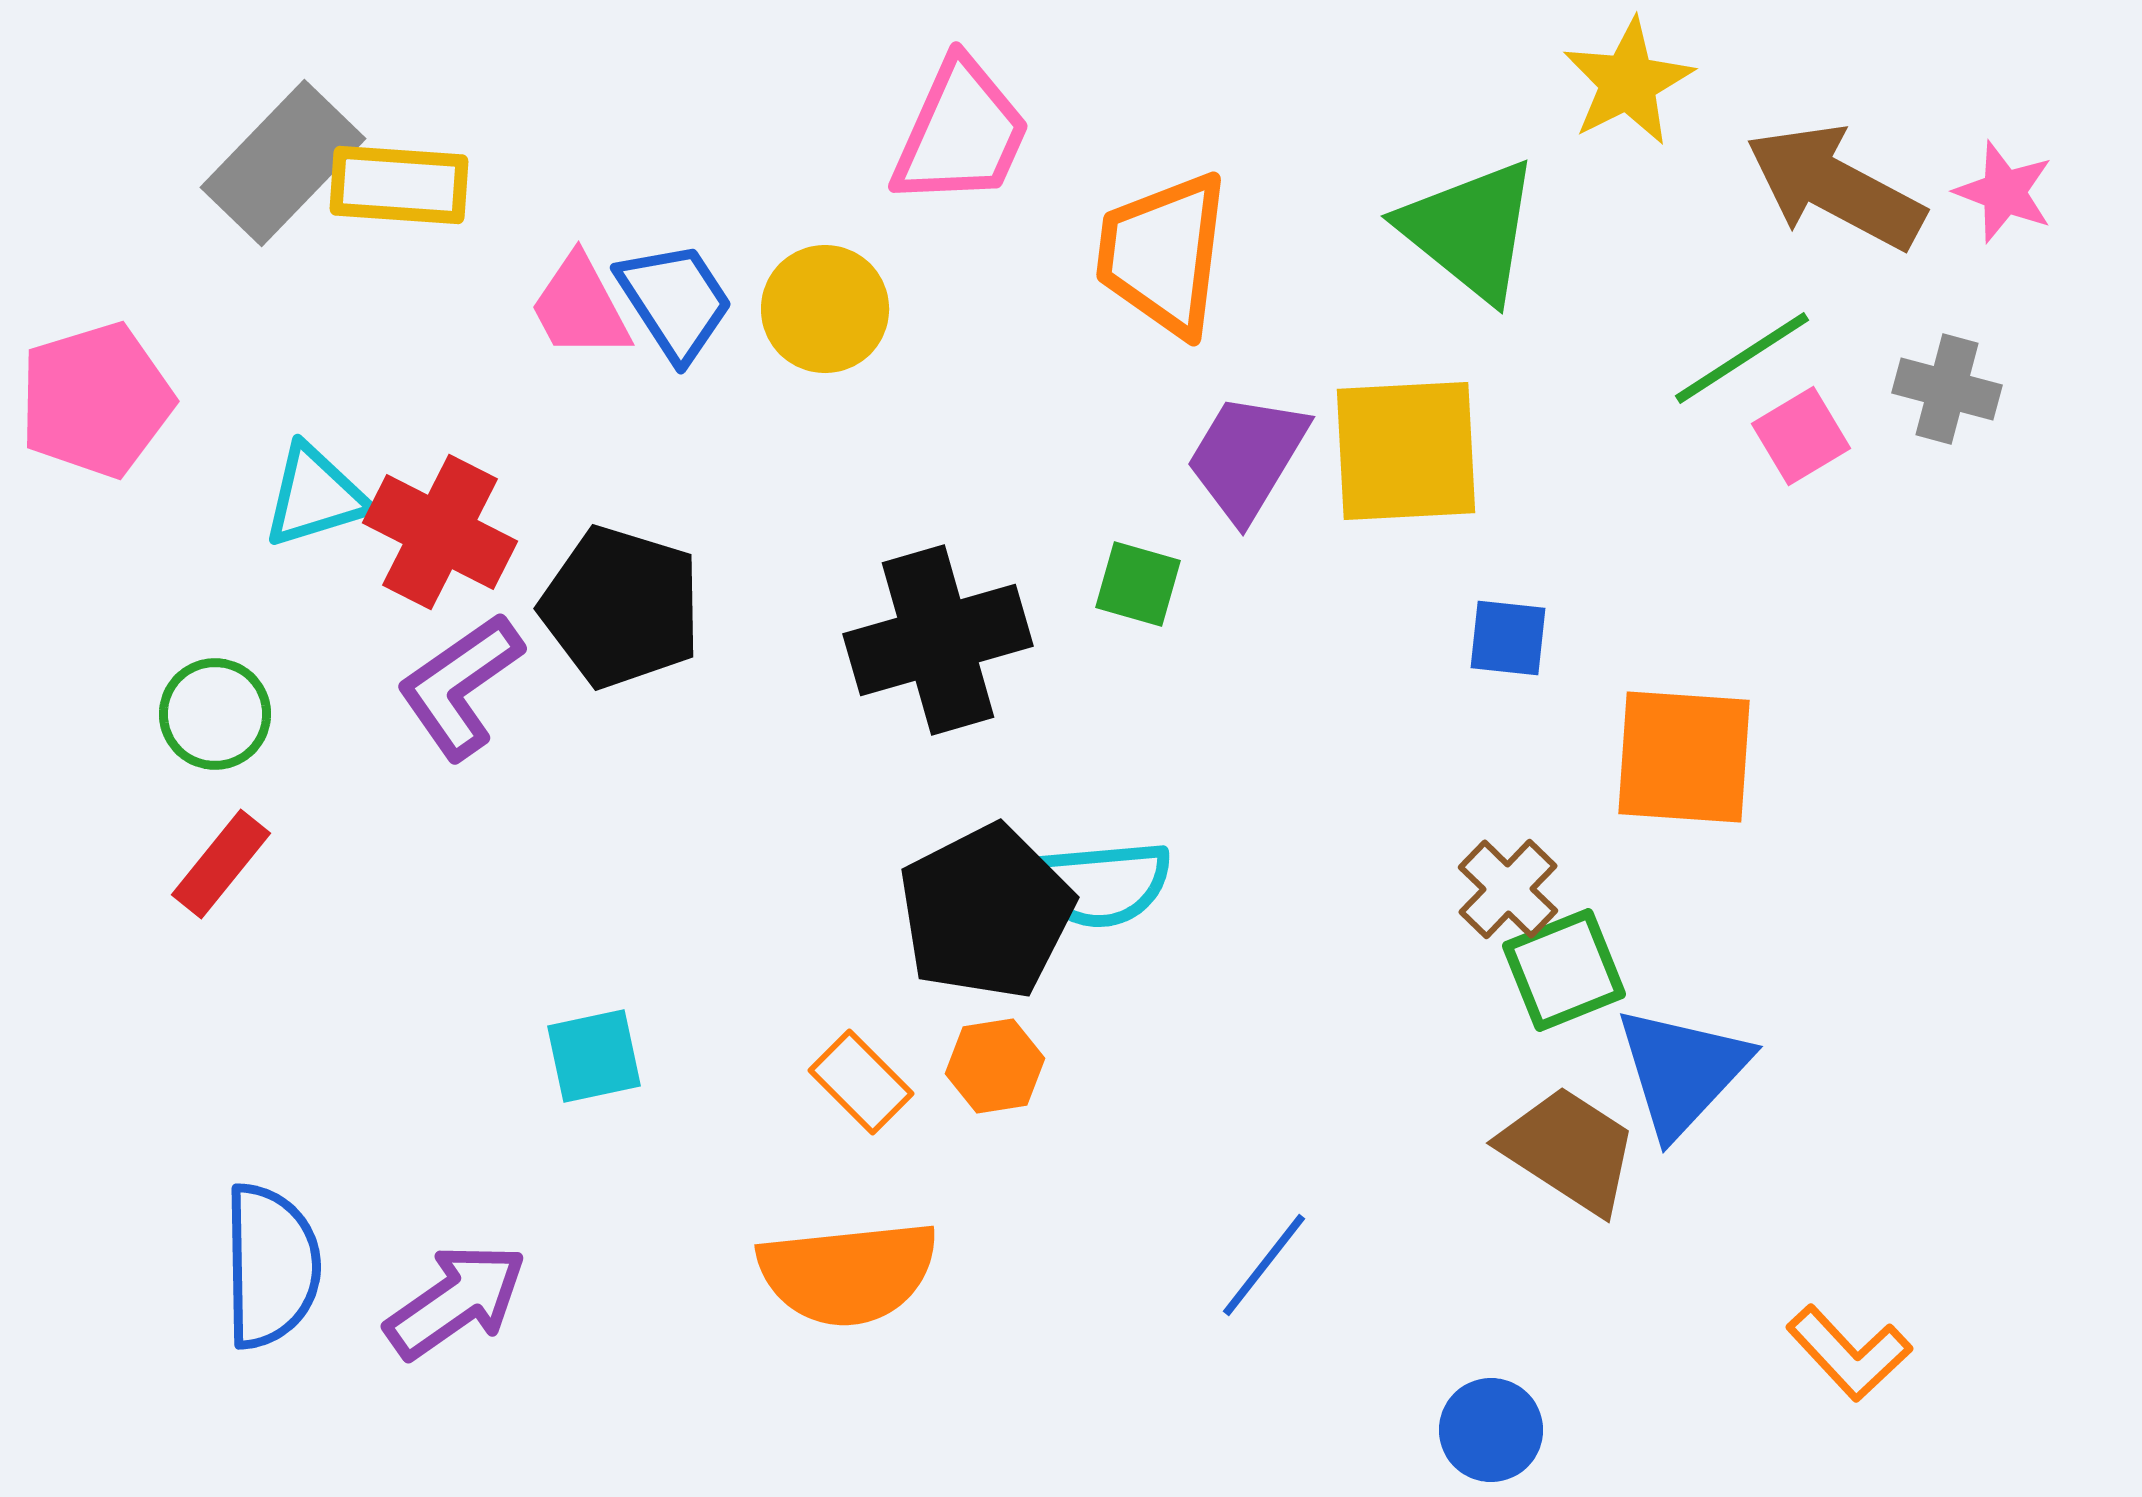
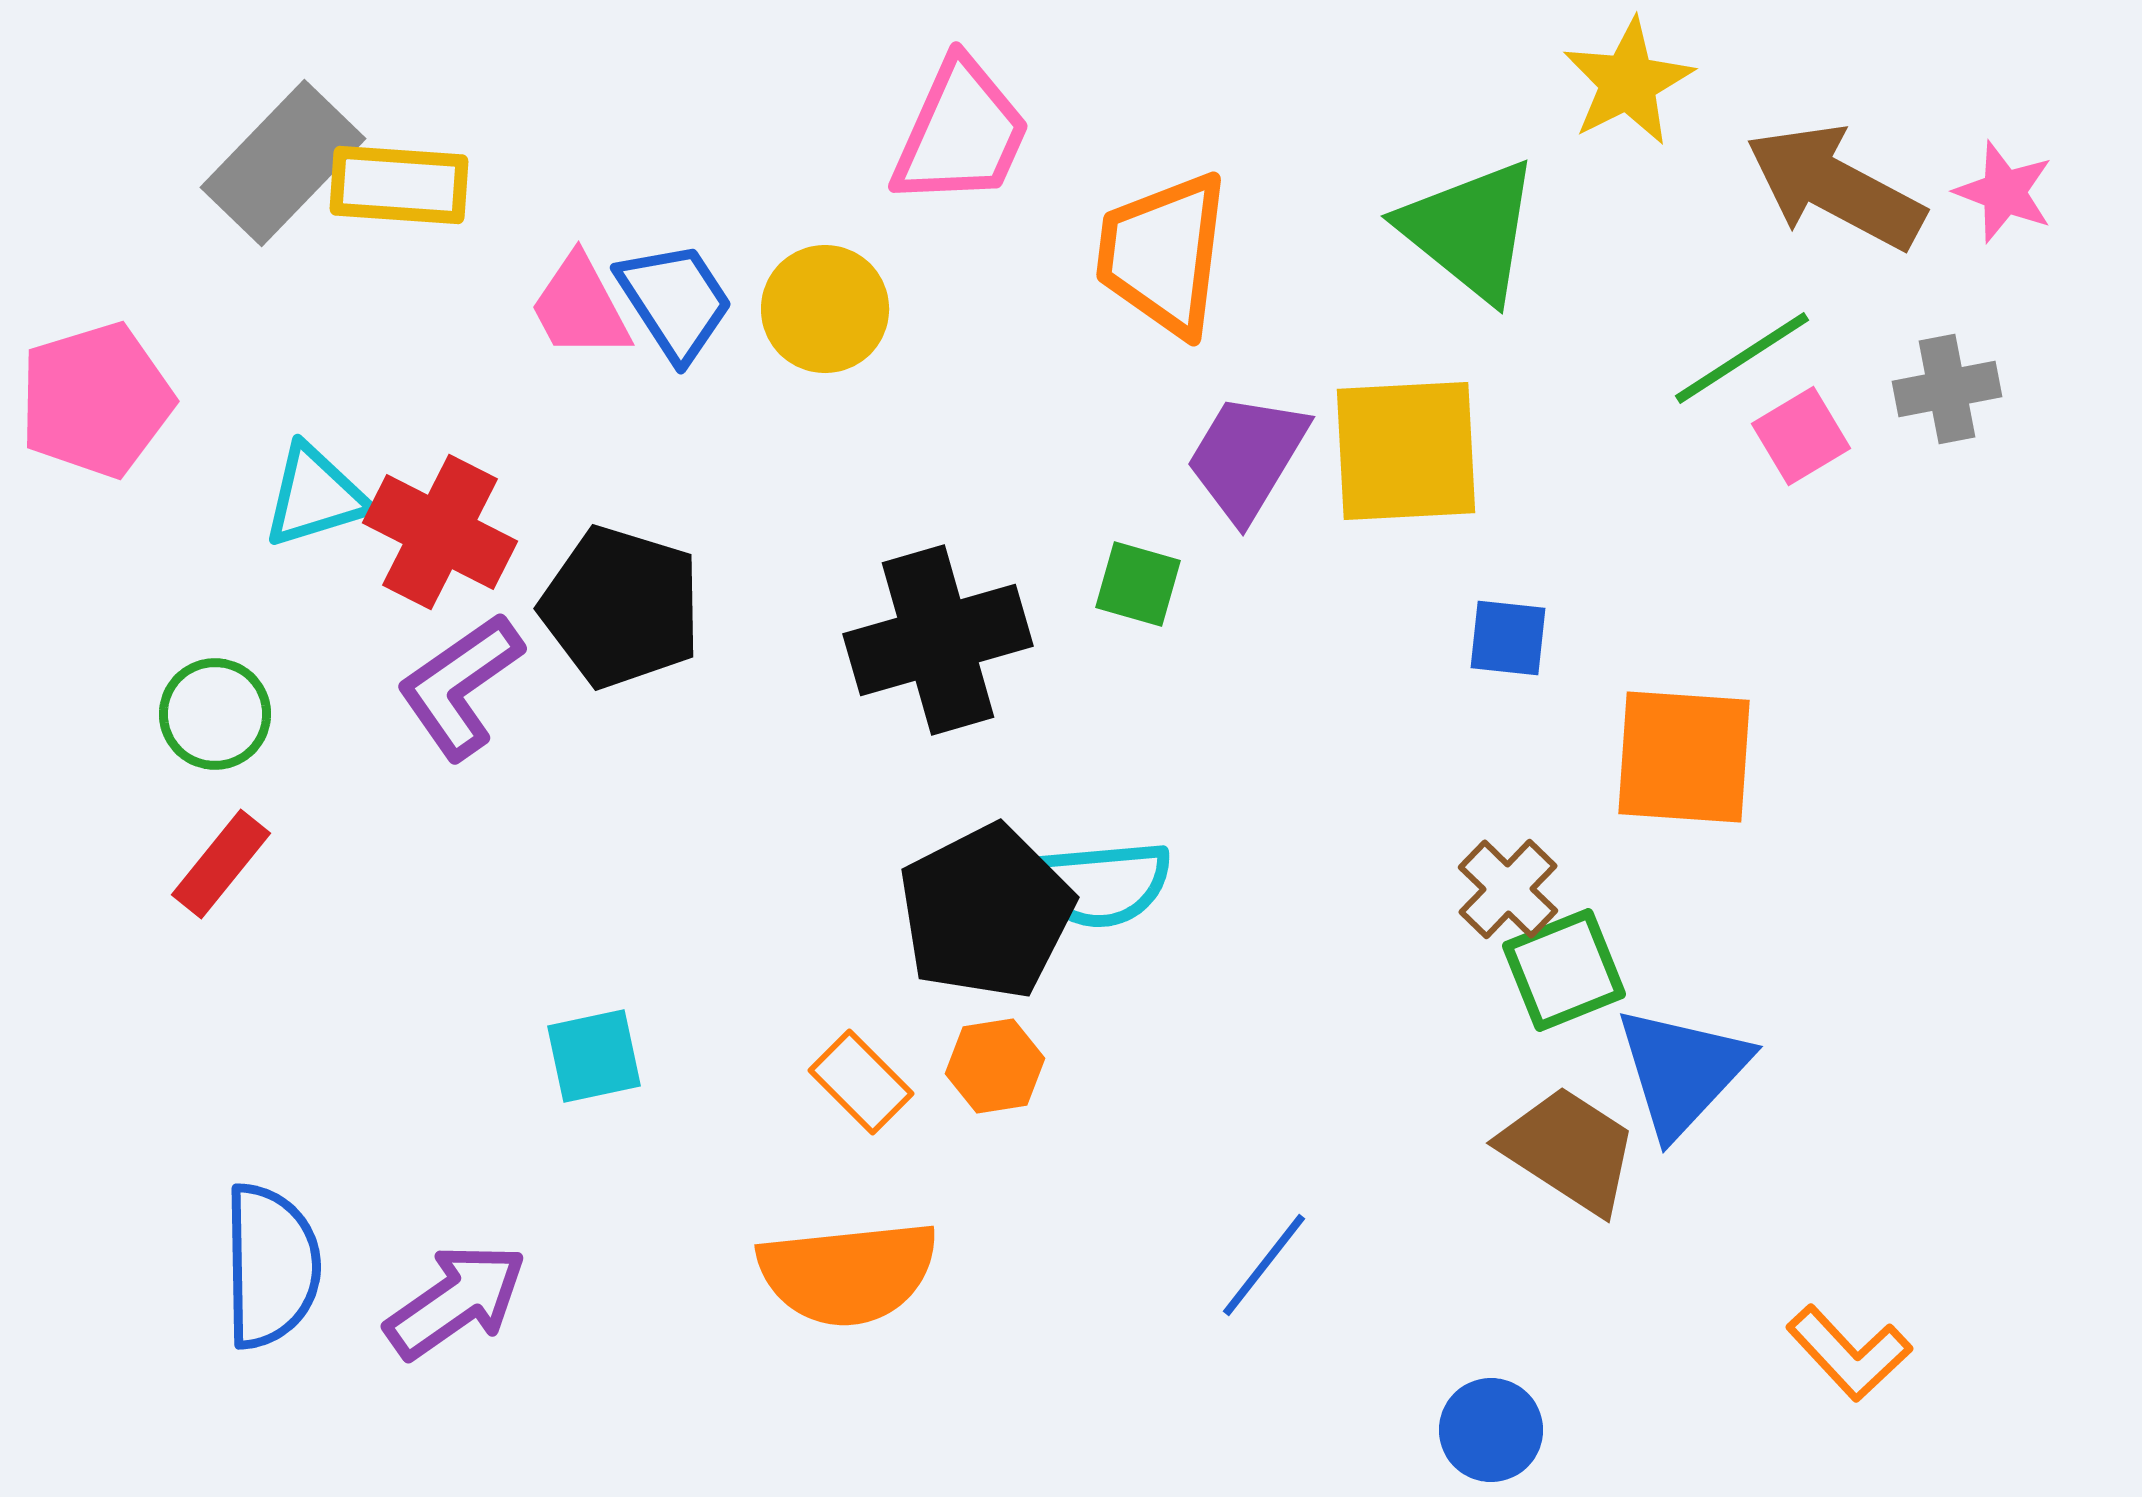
gray cross at (1947, 389): rotated 26 degrees counterclockwise
